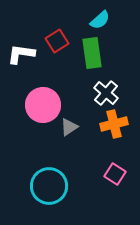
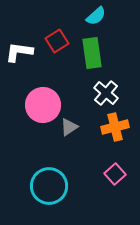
cyan semicircle: moved 4 px left, 4 px up
white L-shape: moved 2 px left, 2 px up
orange cross: moved 1 px right, 3 px down
pink square: rotated 15 degrees clockwise
